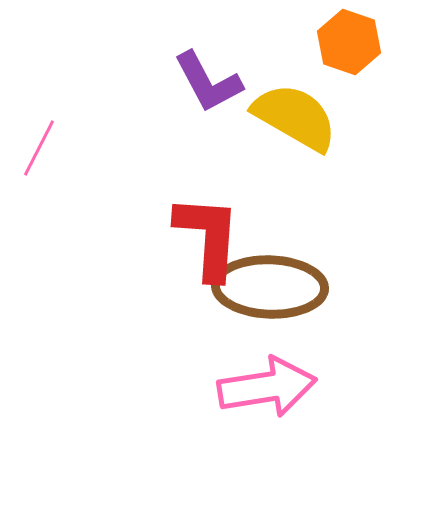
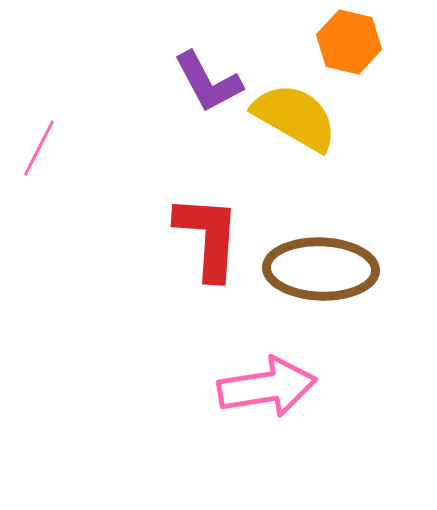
orange hexagon: rotated 6 degrees counterclockwise
brown ellipse: moved 51 px right, 18 px up
